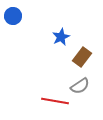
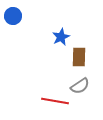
brown rectangle: moved 3 px left; rotated 36 degrees counterclockwise
